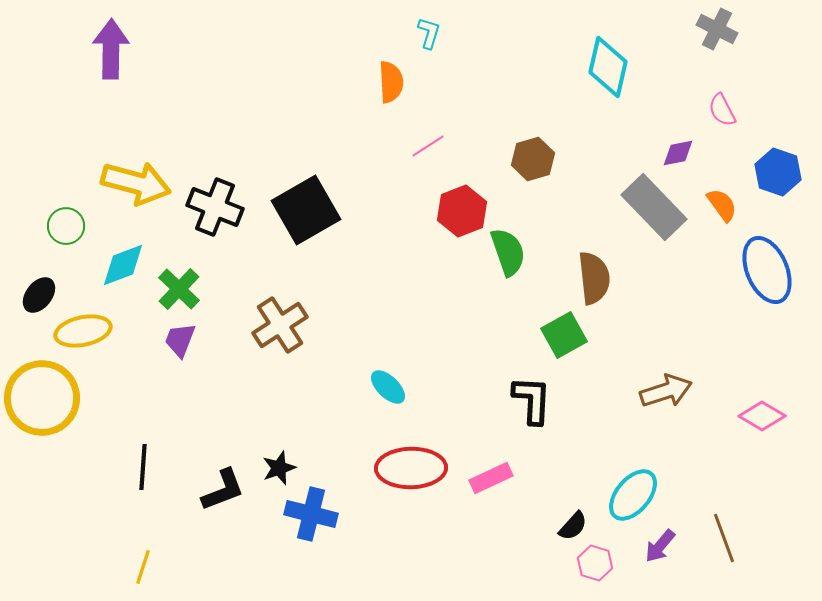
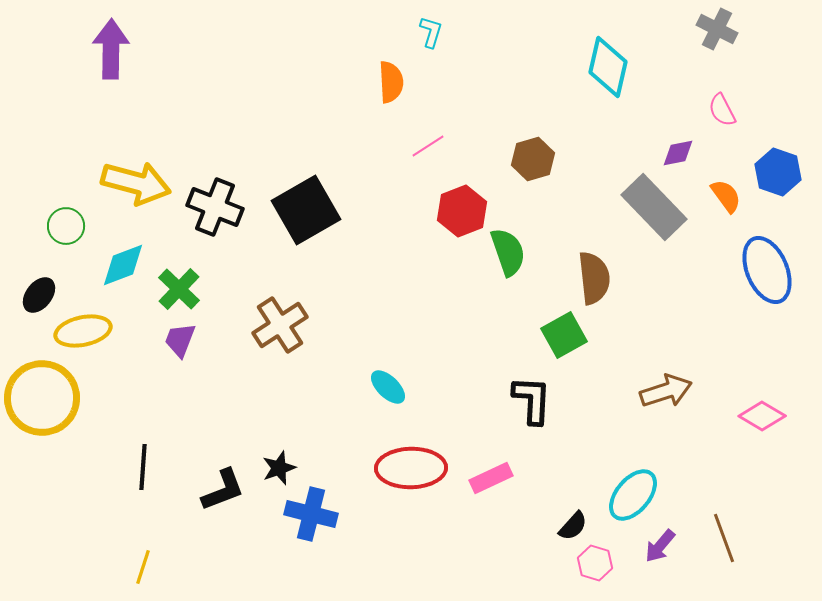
cyan L-shape at (429, 33): moved 2 px right, 1 px up
orange semicircle at (722, 205): moved 4 px right, 9 px up
